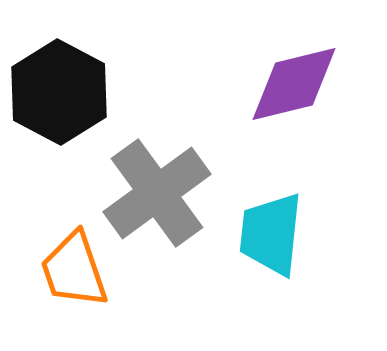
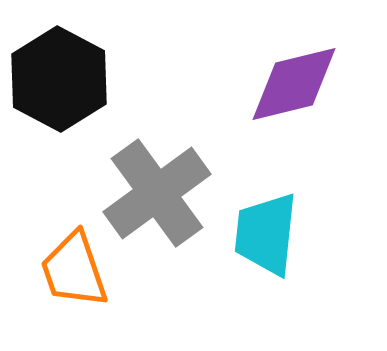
black hexagon: moved 13 px up
cyan trapezoid: moved 5 px left
